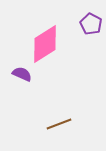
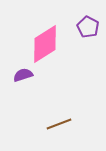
purple pentagon: moved 3 px left, 3 px down
purple semicircle: moved 1 px right, 1 px down; rotated 42 degrees counterclockwise
